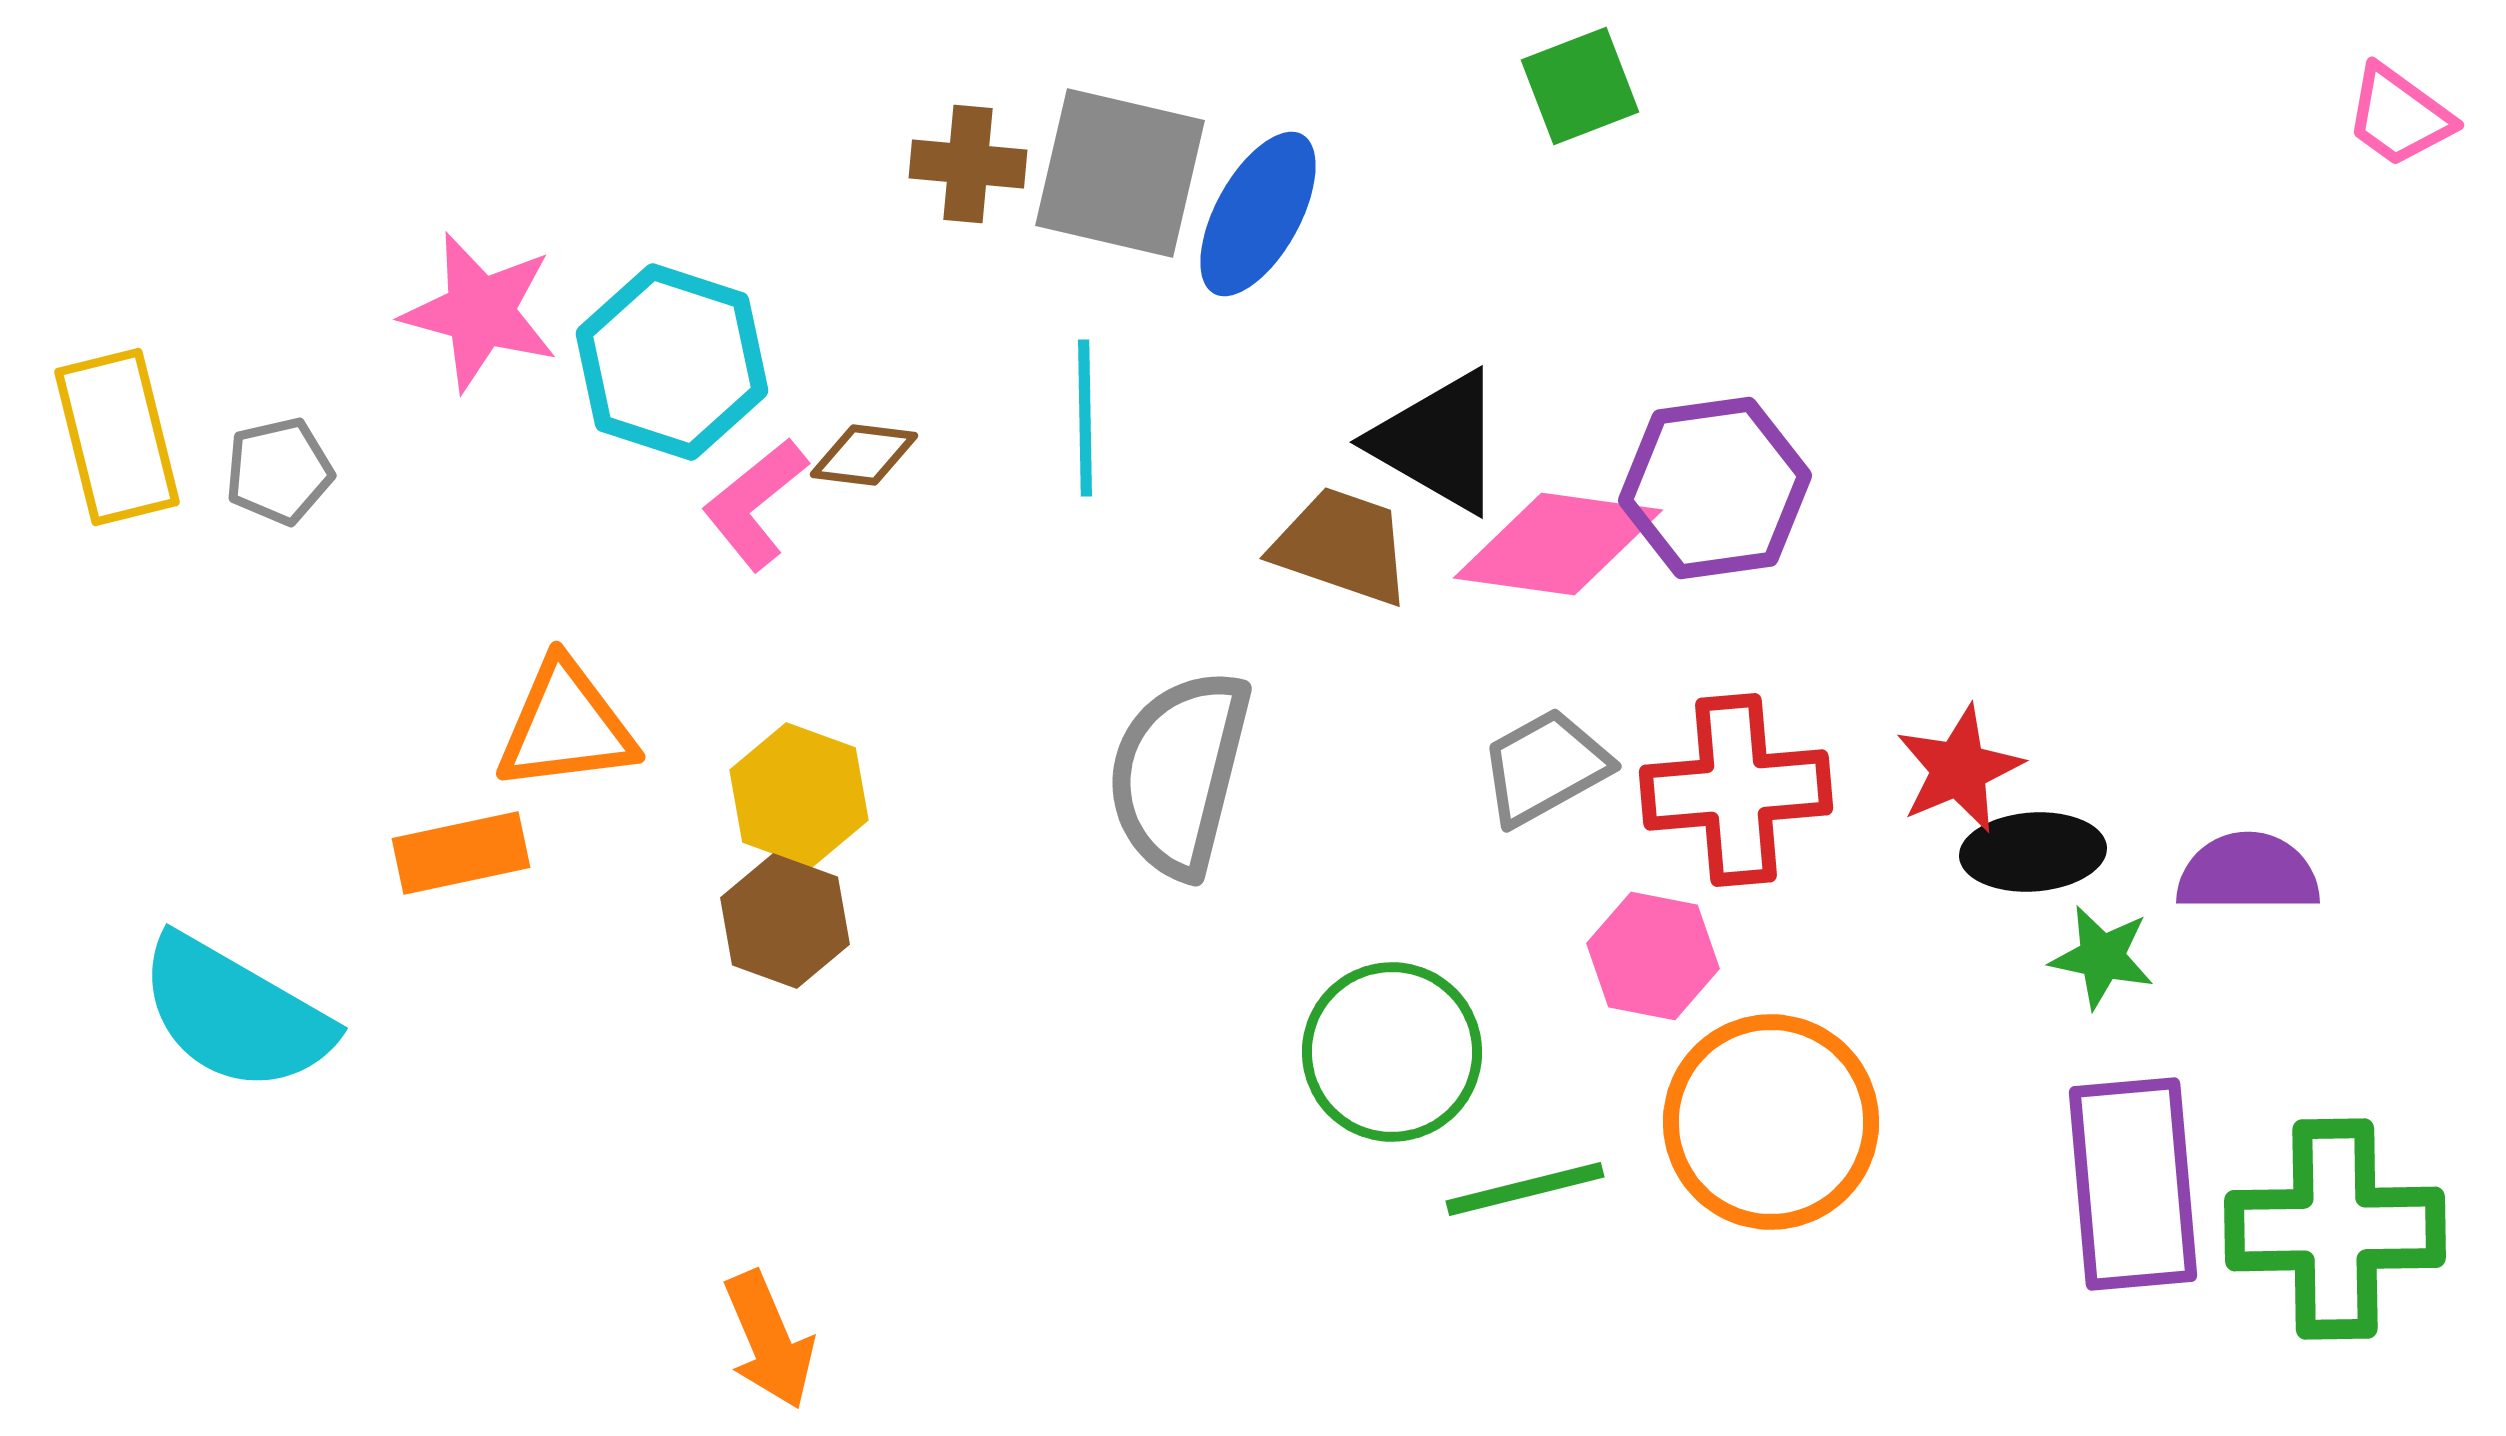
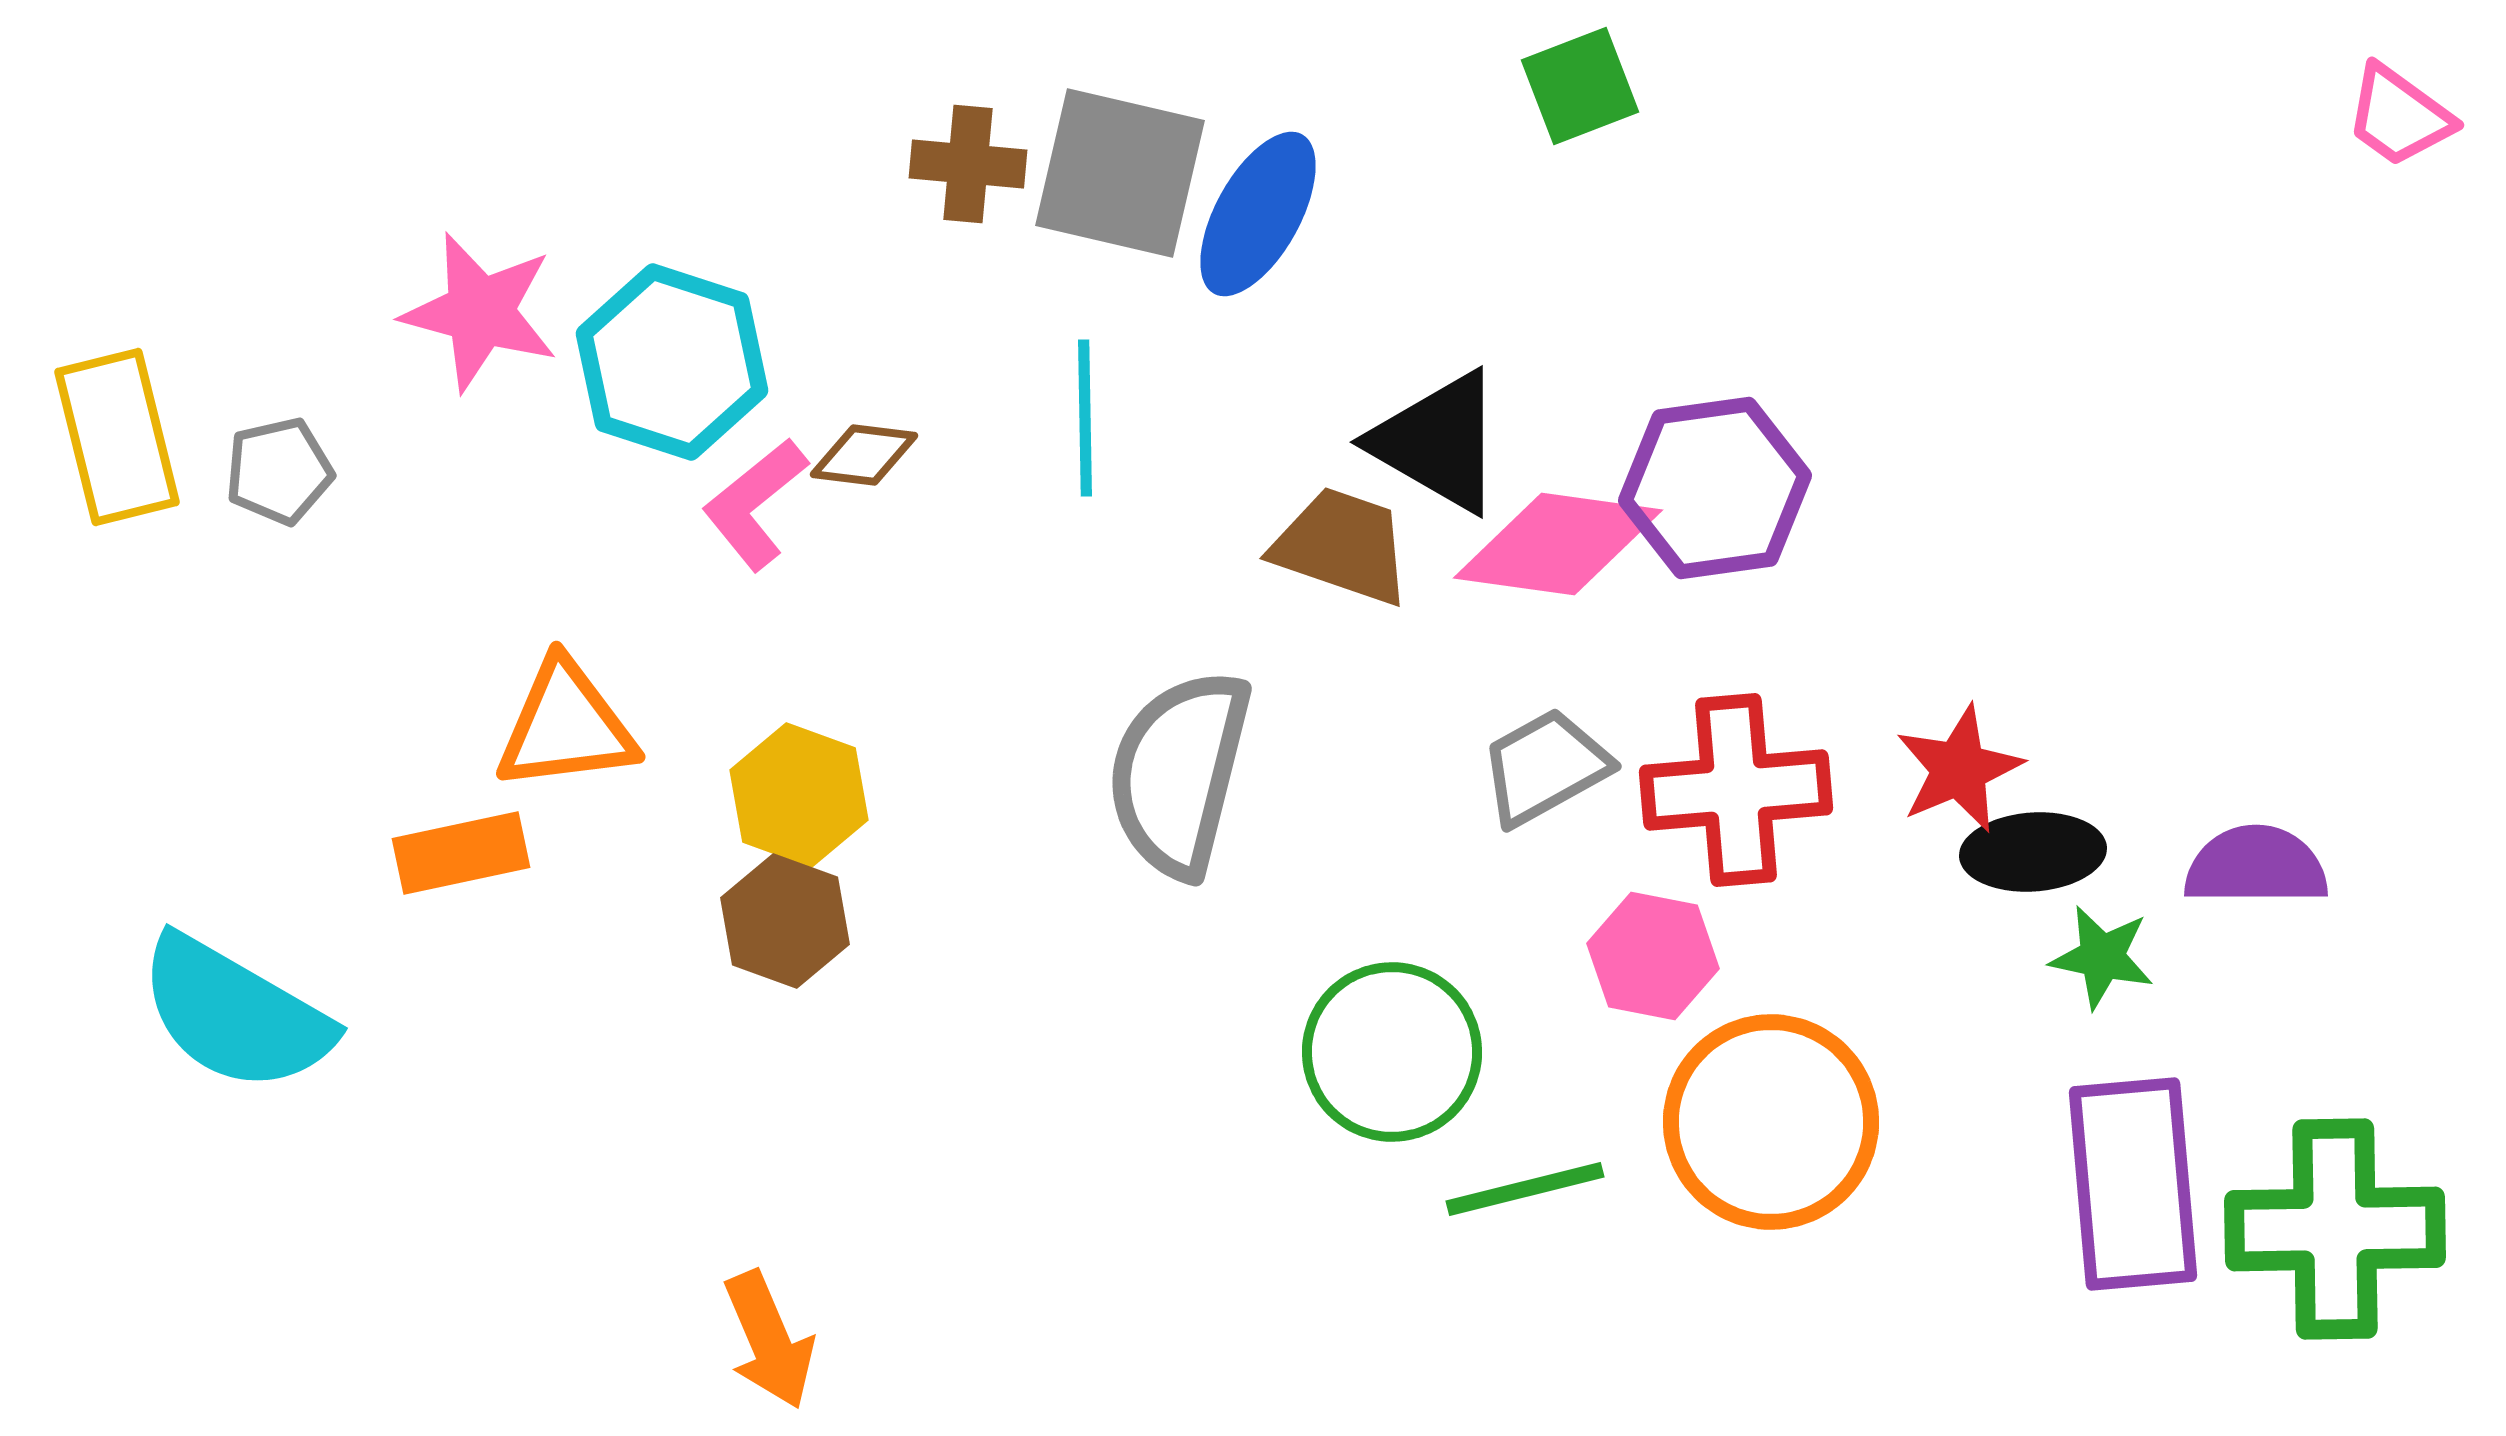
purple semicircle: moved 8 px right, 7 px up
